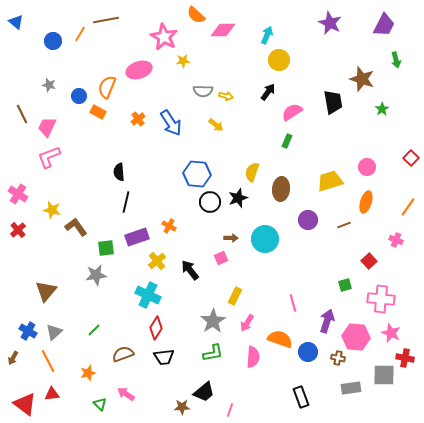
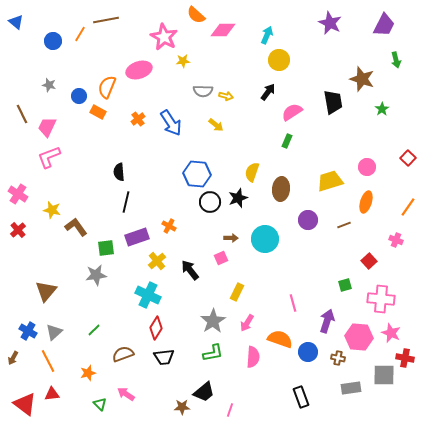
red square at (411, 158): moved 3 px left
yellow rectangle at (235, 296): moved 2 px right, 4 px up
pink hexagon at (356, 337): moved 3 px right
